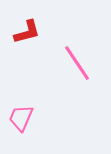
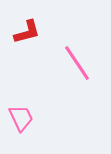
pink trapezoid: rotated 132 degrees clockwise
